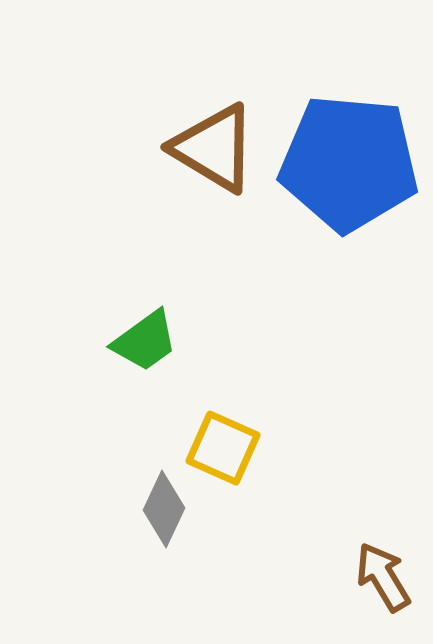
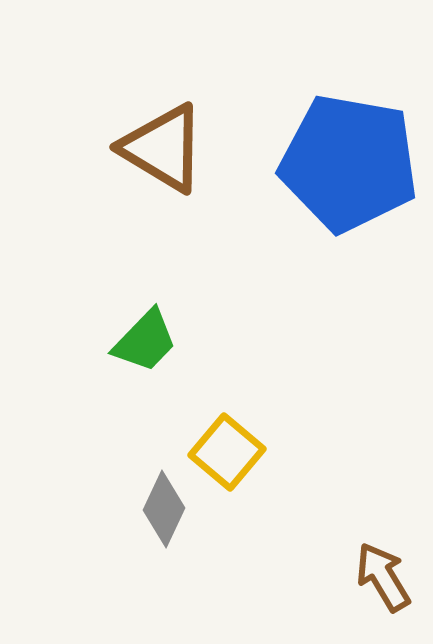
brown triangle: moved 51 px left
blue pentagon: rotated 5 degrees clockwise
green trapezoid: rotated 10 degrees counterclockwise
yellow square: moved 4 px right, 4 px down; rotated 16 degrees clockwise
